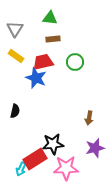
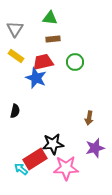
cyan arrow: rotated 104 degrees clockwise
